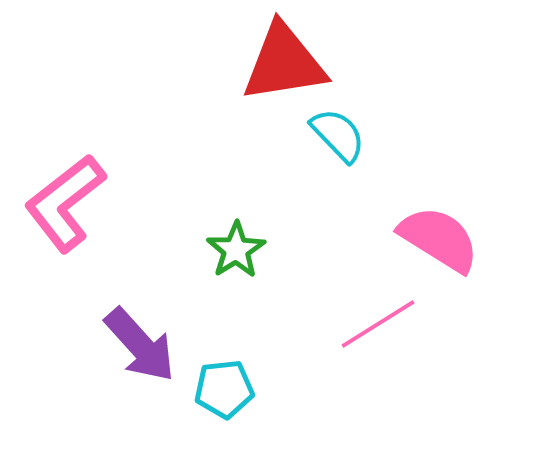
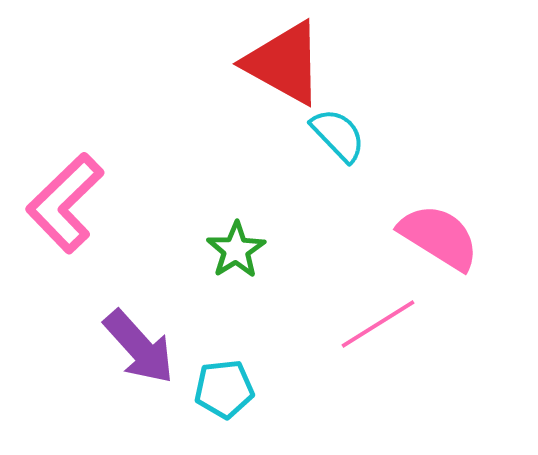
red triangle: rotated 38 degrees clockwise
pink L-shape: rotated 6 degrees counterclockwise
pink semicircle: moved 2 px up
purple arrow: moved 1 px left, 2 px down
